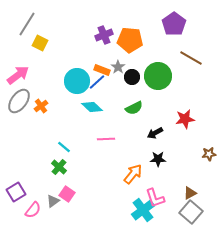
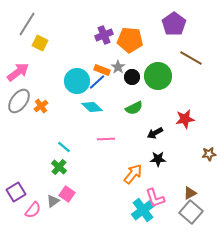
pink arrow: moved 3 px up
